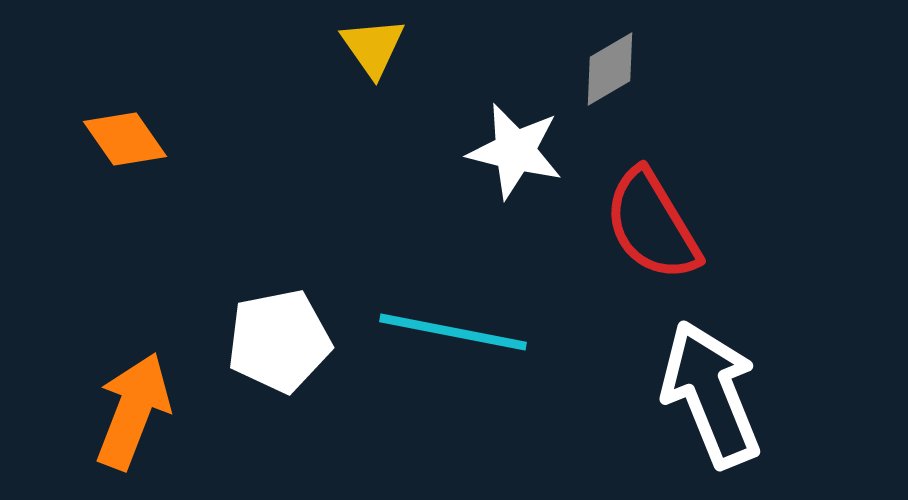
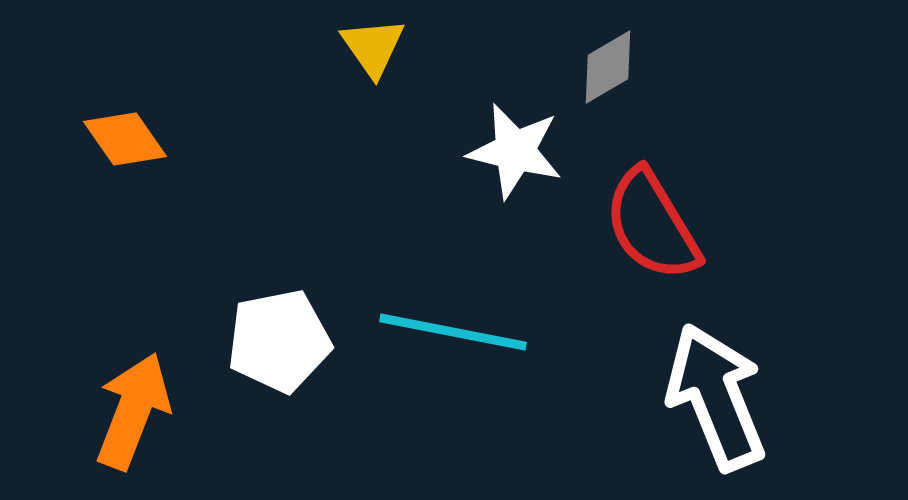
gray diamond: moved 2 px left, 2 px up
white arrow: moved 5 px right, 3 px down
